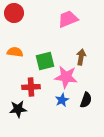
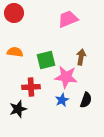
green square: moved 1 px right, 1 px up
black star: rotated 12 degrees counterclockwise
